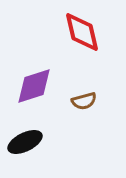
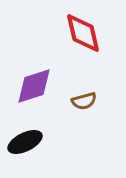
red diamond: moved 1 px right, 1 px down
